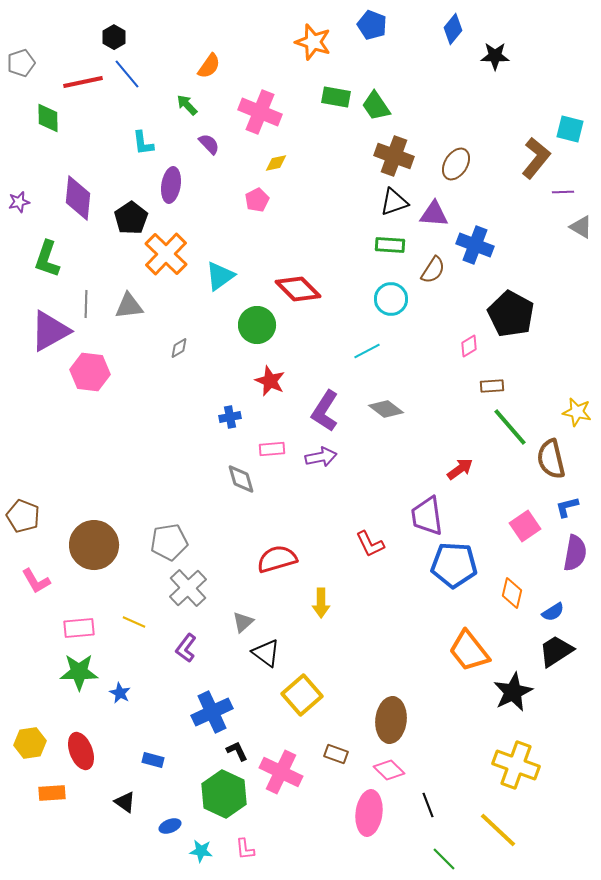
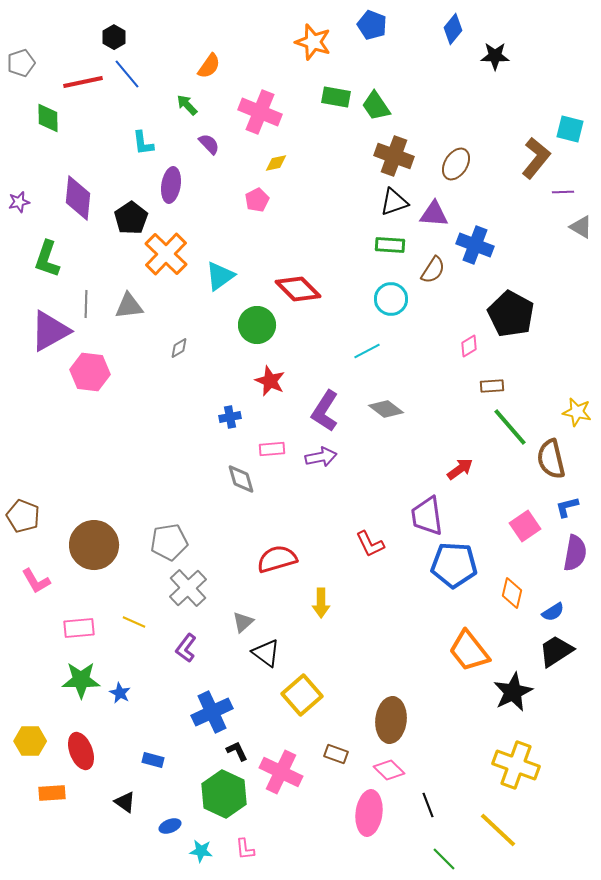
green star at (79, 672): moved 2 px right, 8 px down
yellow hexagon at (30, 743): moved 2 px up; rotated 8 degrees clockwise
